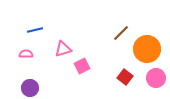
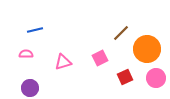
pink triangle: moved 13 px down
pink square: moved 18 px right, 8 px up
red square: rotated 28 degrees clockwise
